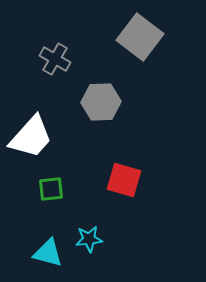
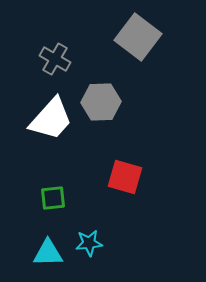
gray square: moved 2 px left
white trapezoid: moved 20 px right, 18 px up
red square: moved 1 px right, 3 px up
green square: moved 2 px right, 9 px down
cyan star: moved 4 px down
cyan triangle: rotated 16 degrees counterclockwise
